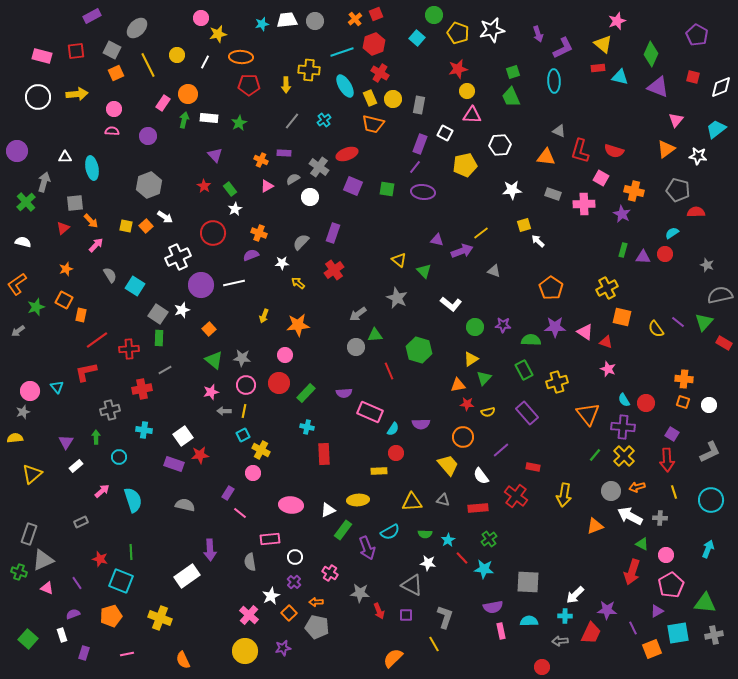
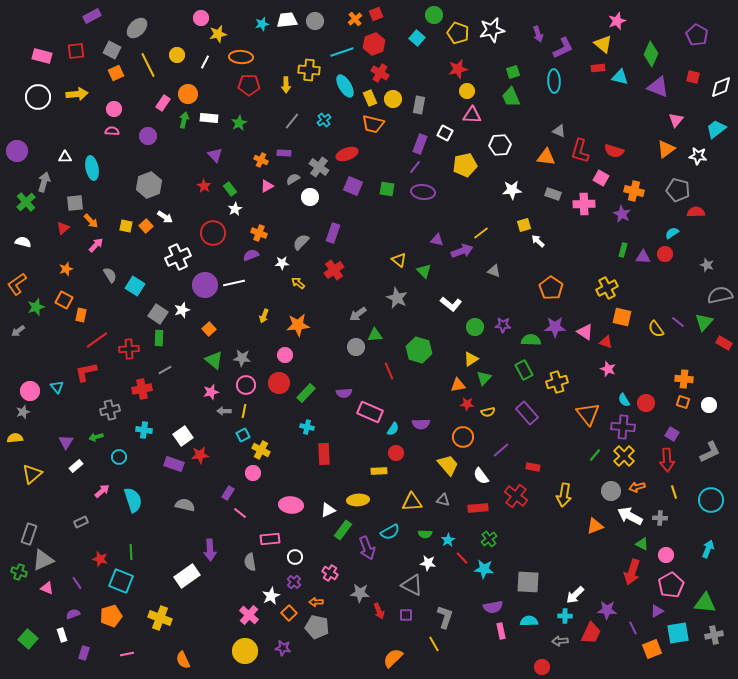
purple circle at (201, 285): moved 4 px right
green arrow at (96, 437): rotated 104 degrees counterclockwise
purple star at (283, 648): rotated 21 degrees clockwise
